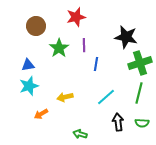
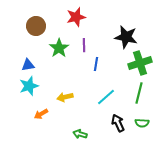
black arrow: moved 1 px down; rotated 18 degrees counterclockwise
